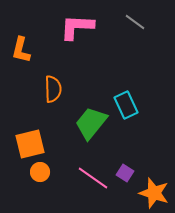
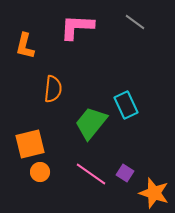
orange L-shape: moved 4 px right, 4 px up
orange semicircle: rotated 8 degrees clockwise
pink line: moved 2 px left, 4 px up
